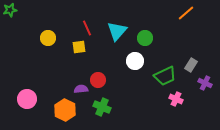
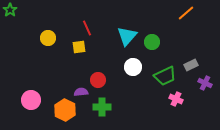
green star: rotated 24 degrees counterclockwise
cyan triangle: moved 10 px right, 5 px down
green circle: moved 7 px right, 4 px down
white circle: moved 2 px left, 6 px down
gray rectangle: rotated 32 degrees clockwise
purple semicircle: moved 3 px down
pink circle: moved 4 px right, 1 px down
green cross: rotated 24 degrees counterclockwise
